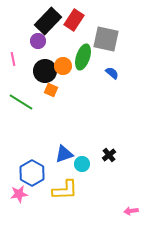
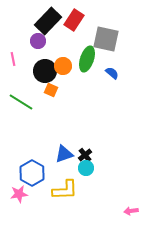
green ellipse: moved 4 px right, 2 px down
black cross: moved 24 px left
cyan circle: moved 4 px right, 4 px down
